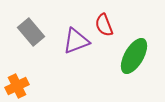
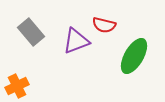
red semicircle: rotated 55 degrees counterclockwise
